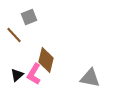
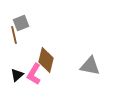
gray square: moved 8 px left, 6 px down
brown line: rotated 30 degrees clockwise
gray triangle: moved 12 px up
